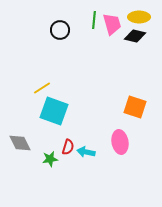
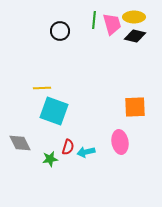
yellow ellipse: moved 5 px left
black circle: moved 1 px down
yellow line: rotated 30 degrees clockwise
orange square: rotated 20 degrees counterclockwise
cyan arrow: rotated 24 degrees counterclockwise
